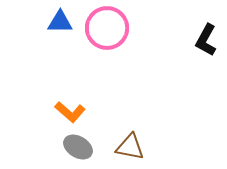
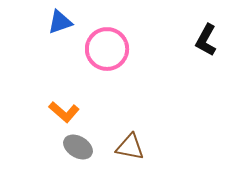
blue triangle: rotated 20 degrees counterclockwise
pink circle: moved 21 px down
orange L-shape: moved 6 px left
